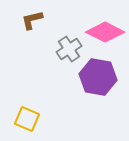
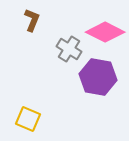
brown L-shape: rotated 125 degrees clockwise
gray cross: rotated 25 degrees counterclockwise
yellow square: moved 1 px right
